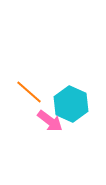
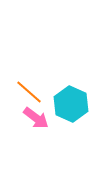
pink arrow: moved 14 px left, 3 px up
